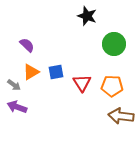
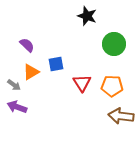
blue square: moved 8 px up
